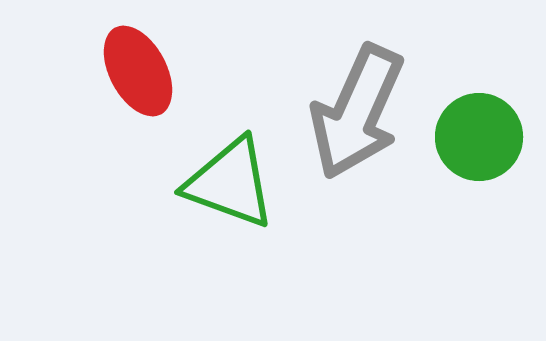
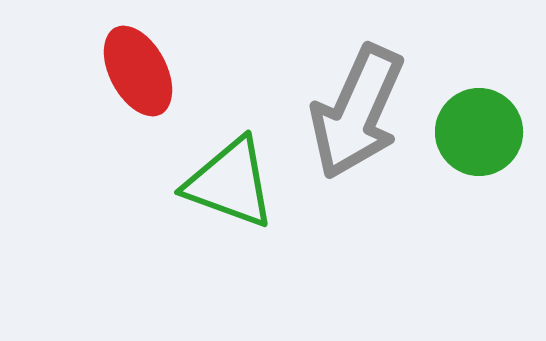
green circle: moved 5 px up
